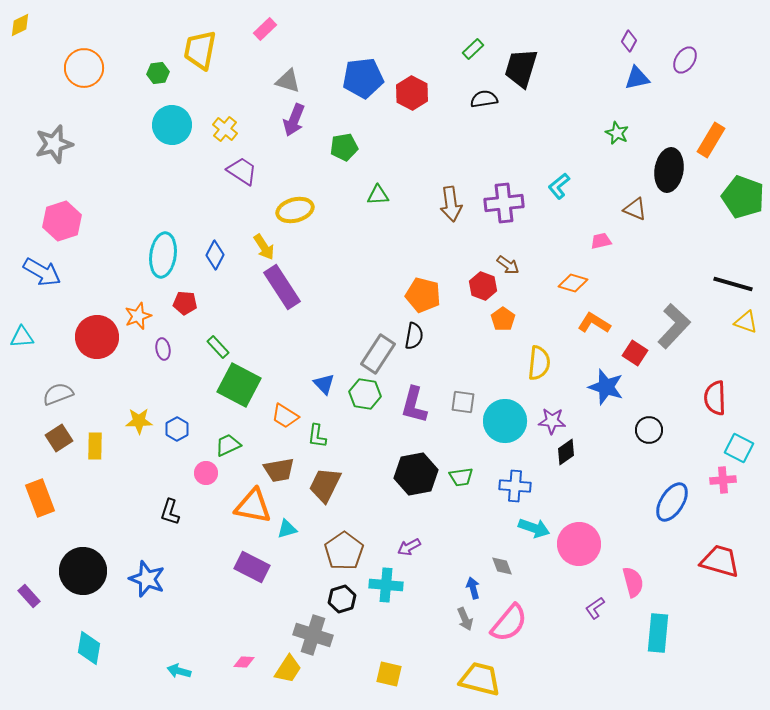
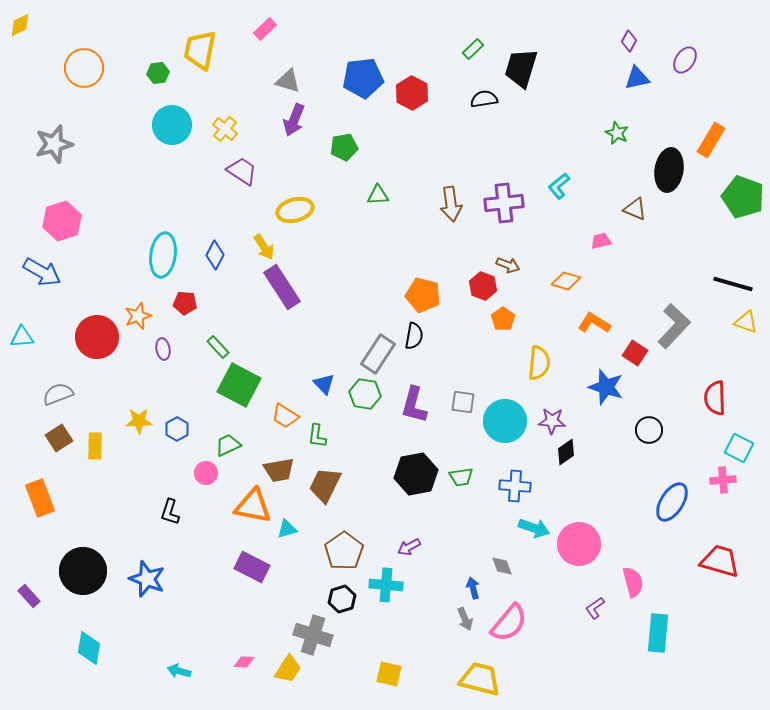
brown arrow at (508, 265): rotated 15 degrees counterclockwise
orange diamond at (573, 283): moved 7 px left, 2 px up
